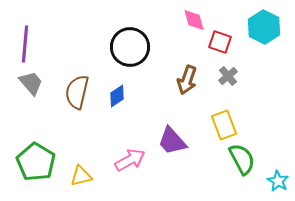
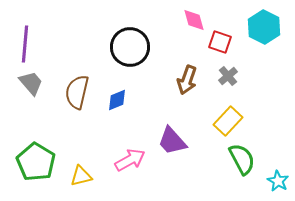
blue diamond: moved 4 px down; rotated 10 degrees clockwise
yellow rectangle: moved 4 px right, 4 px up; rotated 64 degrees clockwise
